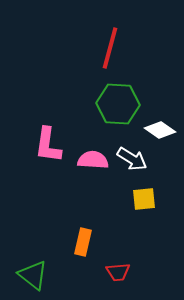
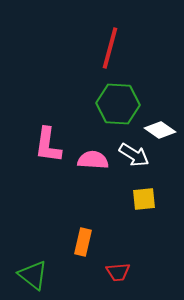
white arrow: moved 2 px right, 4 px up
